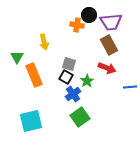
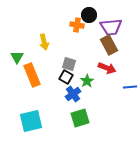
purple trapezoid: moved 5 px down
orange rectangle: moved 2 px left
green square: moved 1 px down; rotated 18 degrees clockwise
